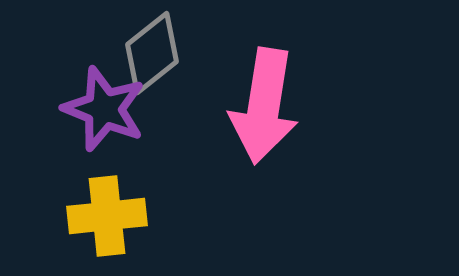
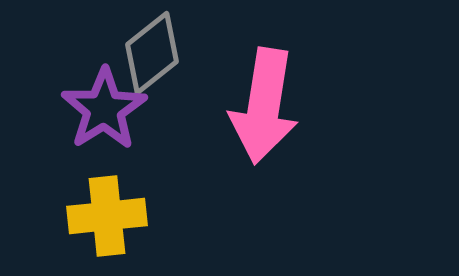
purple star: rotated 18 degrees clockwise
